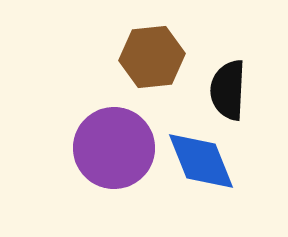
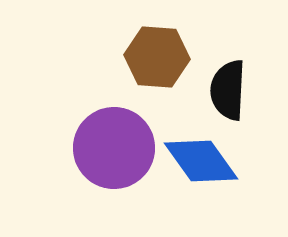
brown hexagon: moved 5 px right; rotated 10 degrees clockwise
blue diamond: rotated 14 degrees counterclockwise
